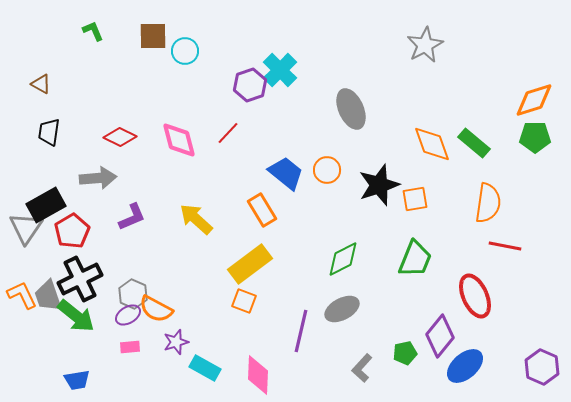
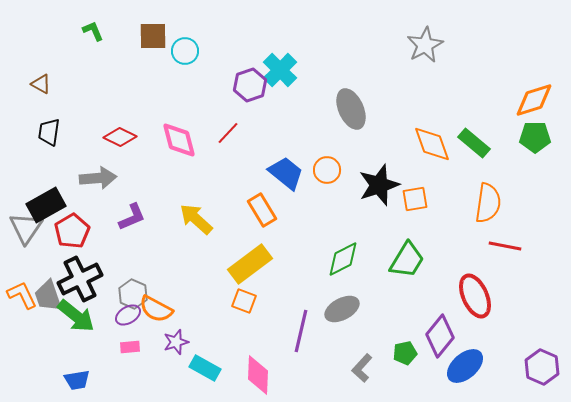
green trapezoid at (415, 259): moved 8 px left, 1 px down; rotated 9 degrees clockwise
